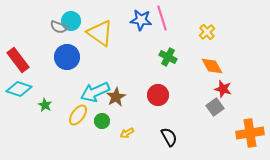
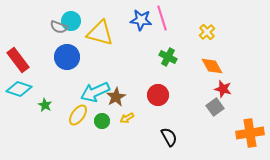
yellow triangle: rotated 20 degrees counterclockwise
yellow arrow: moved 15 px up
